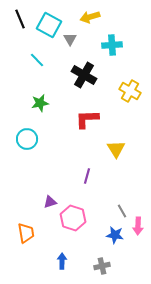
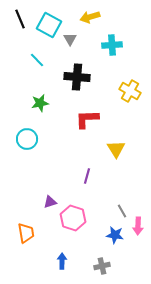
black cross: moved 7 px left, 2 px down; rotated 25 degrees counterclockwise
